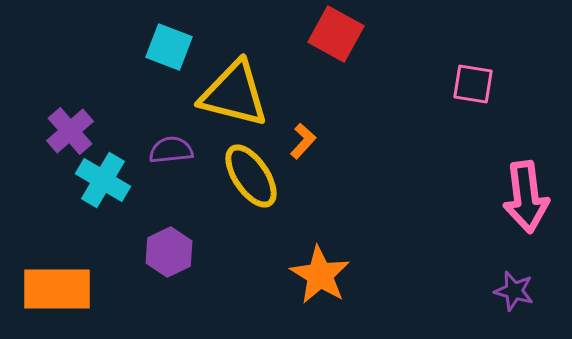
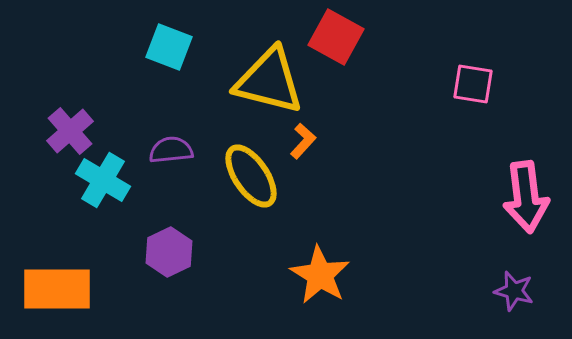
red square: moved 3 px down
yellow triangle: moved 35 px right, 13 px up
